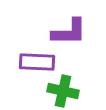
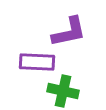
purple L-shape: rotated 12 degrees counterclockwise
